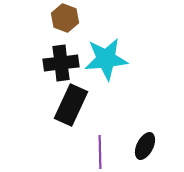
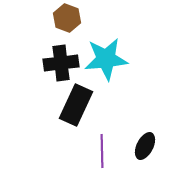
brown hexagon: moved 2 px right
black rectangle: moved 5 px right
purple line: moved 2 px right, 1 px up
